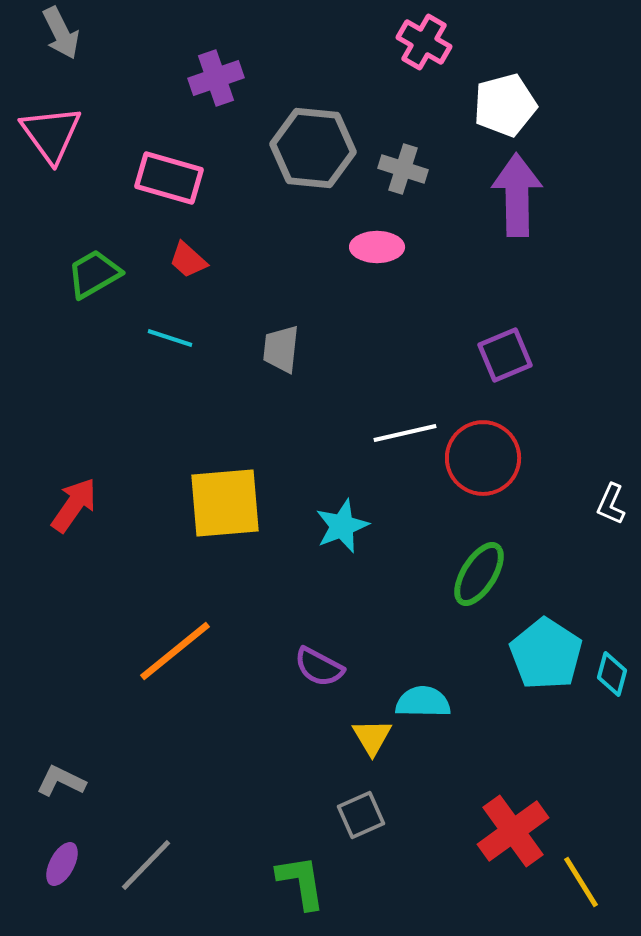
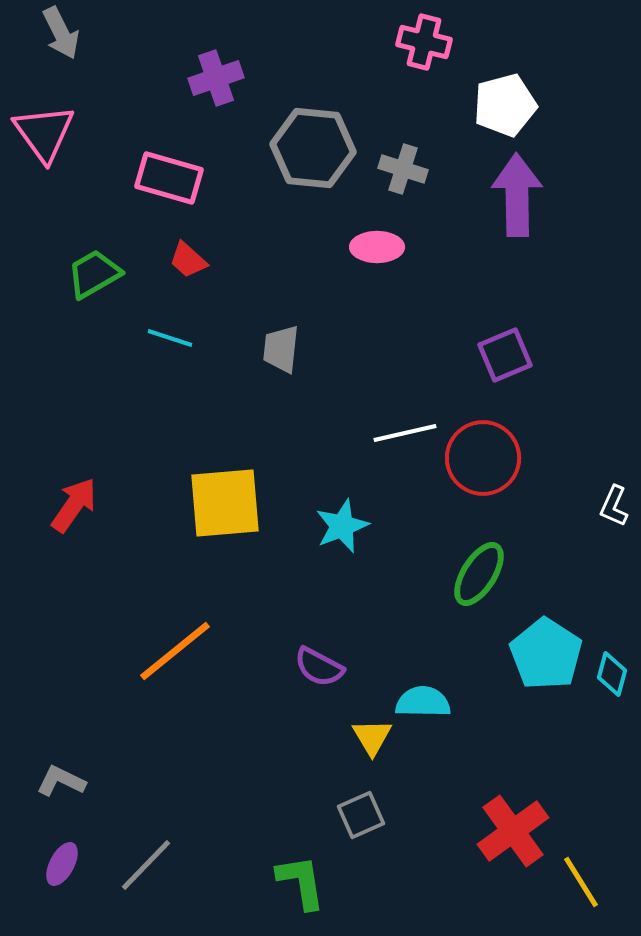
pink cross: rotated 16 degrees counterclockwise
pink triangle: moved 7 px left, 1 px up
white L-shape: moved 3 px right, 2 px down
